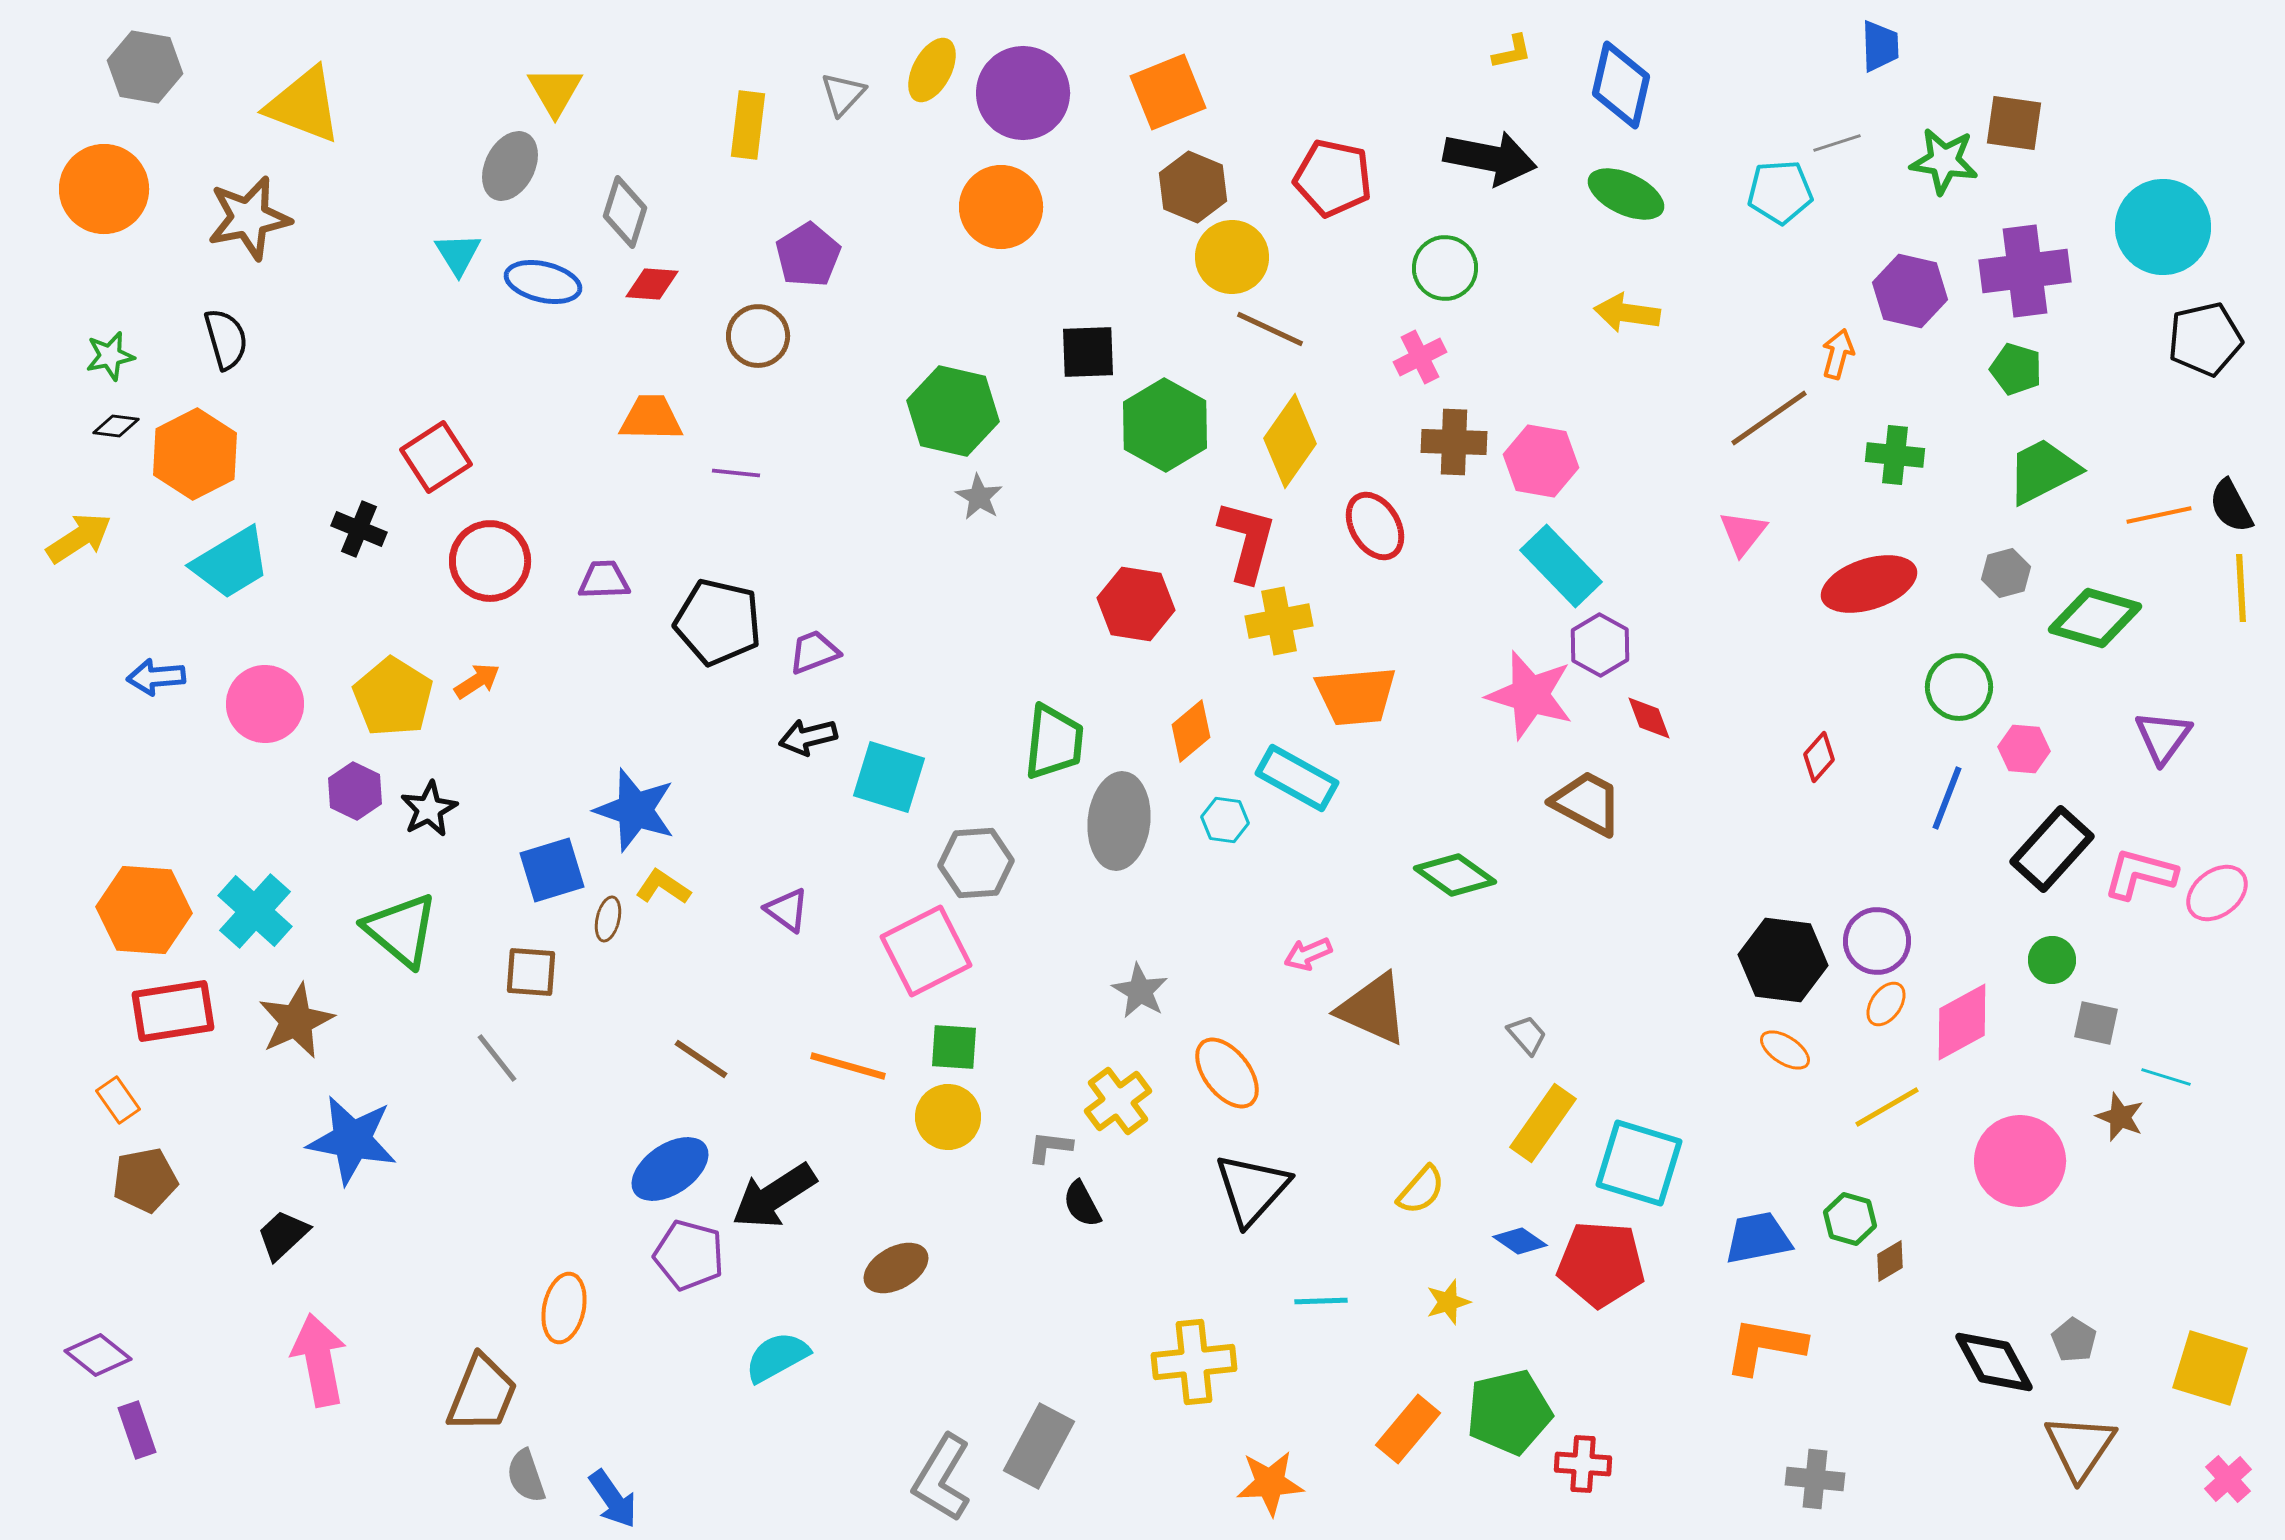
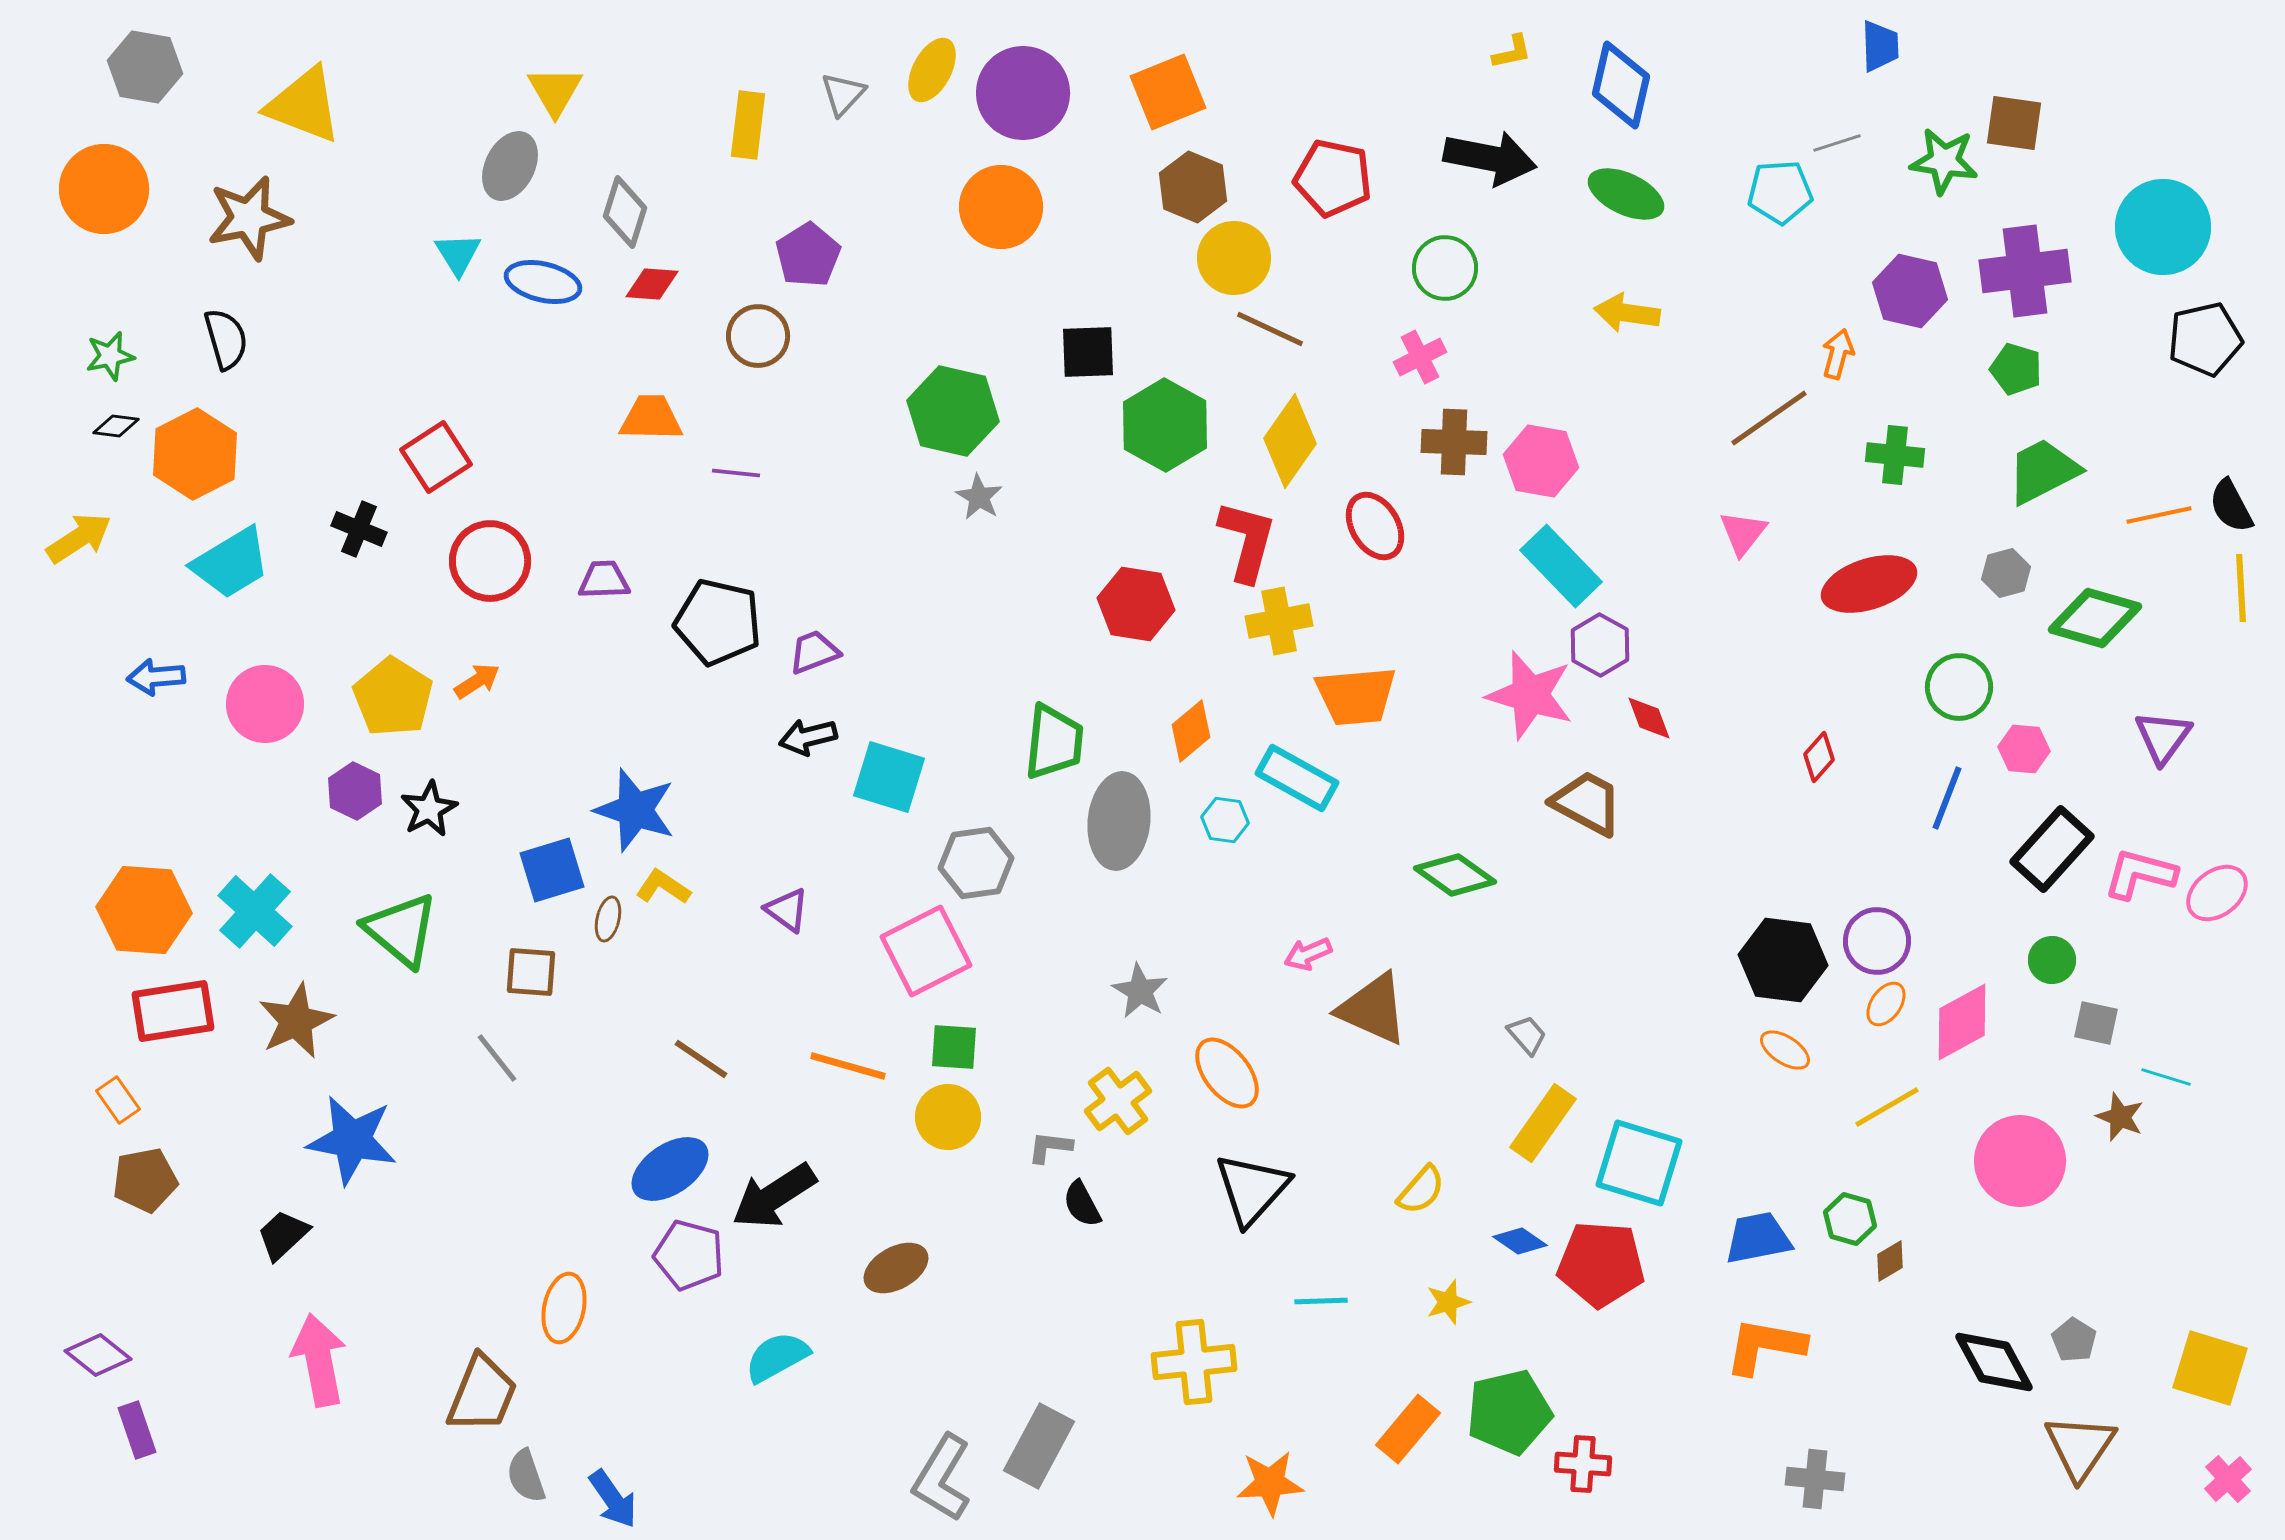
yellow circle at (1232, 257): moved 2 px right, 1 px down
gray hexagon at (976, 863): rotated 4 degrees counterclockwise
